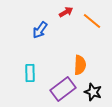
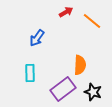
blue arrow: moved 3 px left, 8 px down
